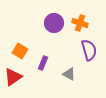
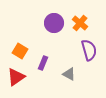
orange cross: rotated 21 degrees clockwise
red triangle: moved 3 px right
